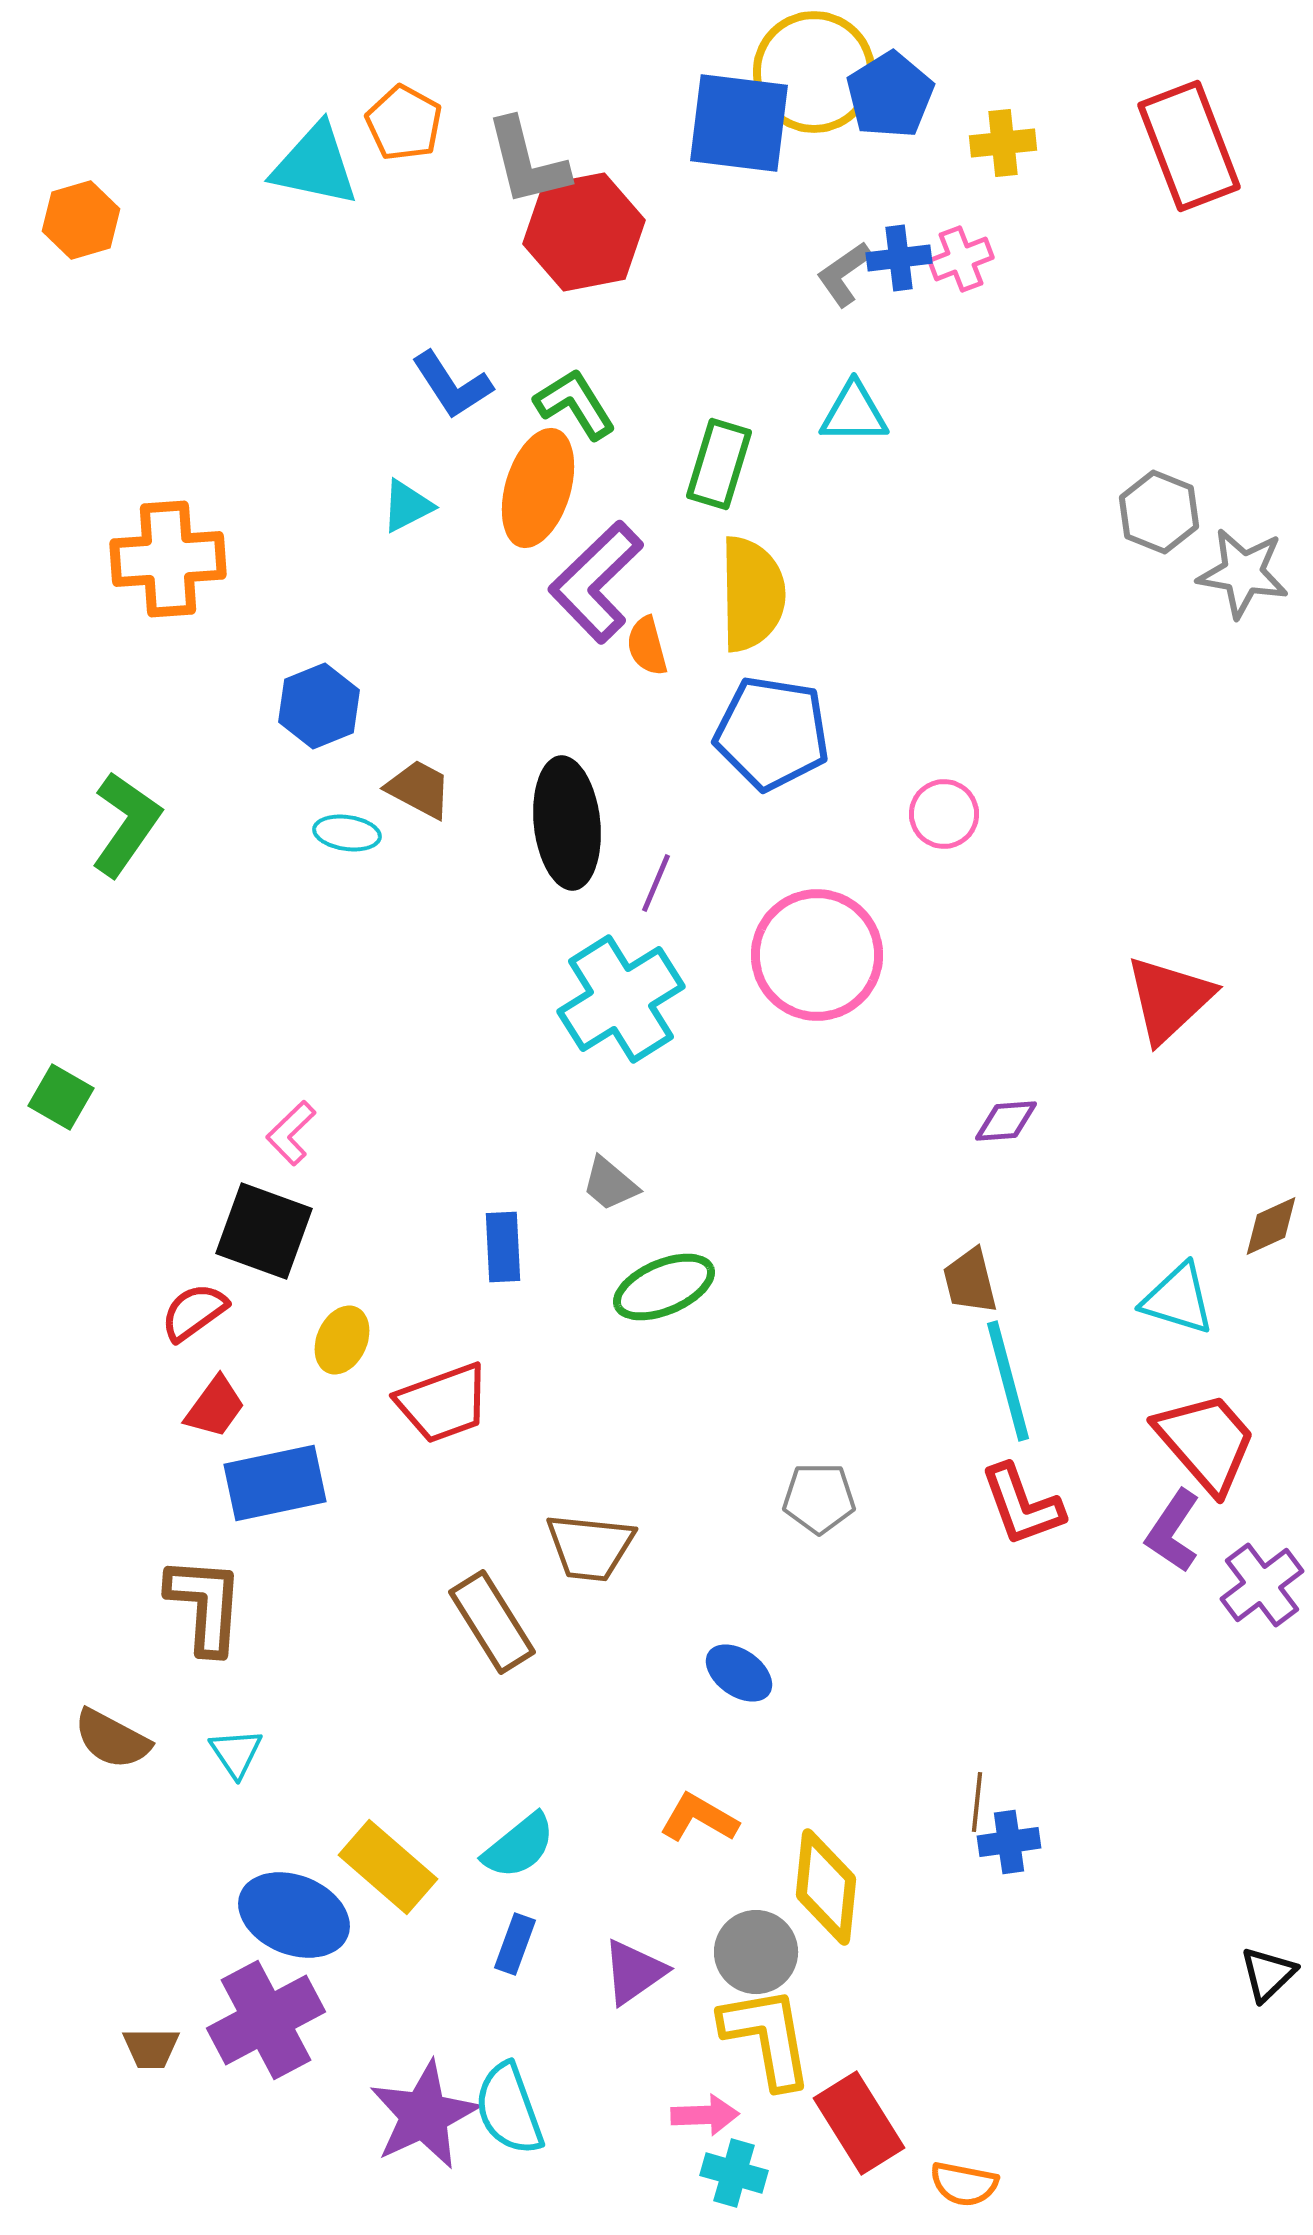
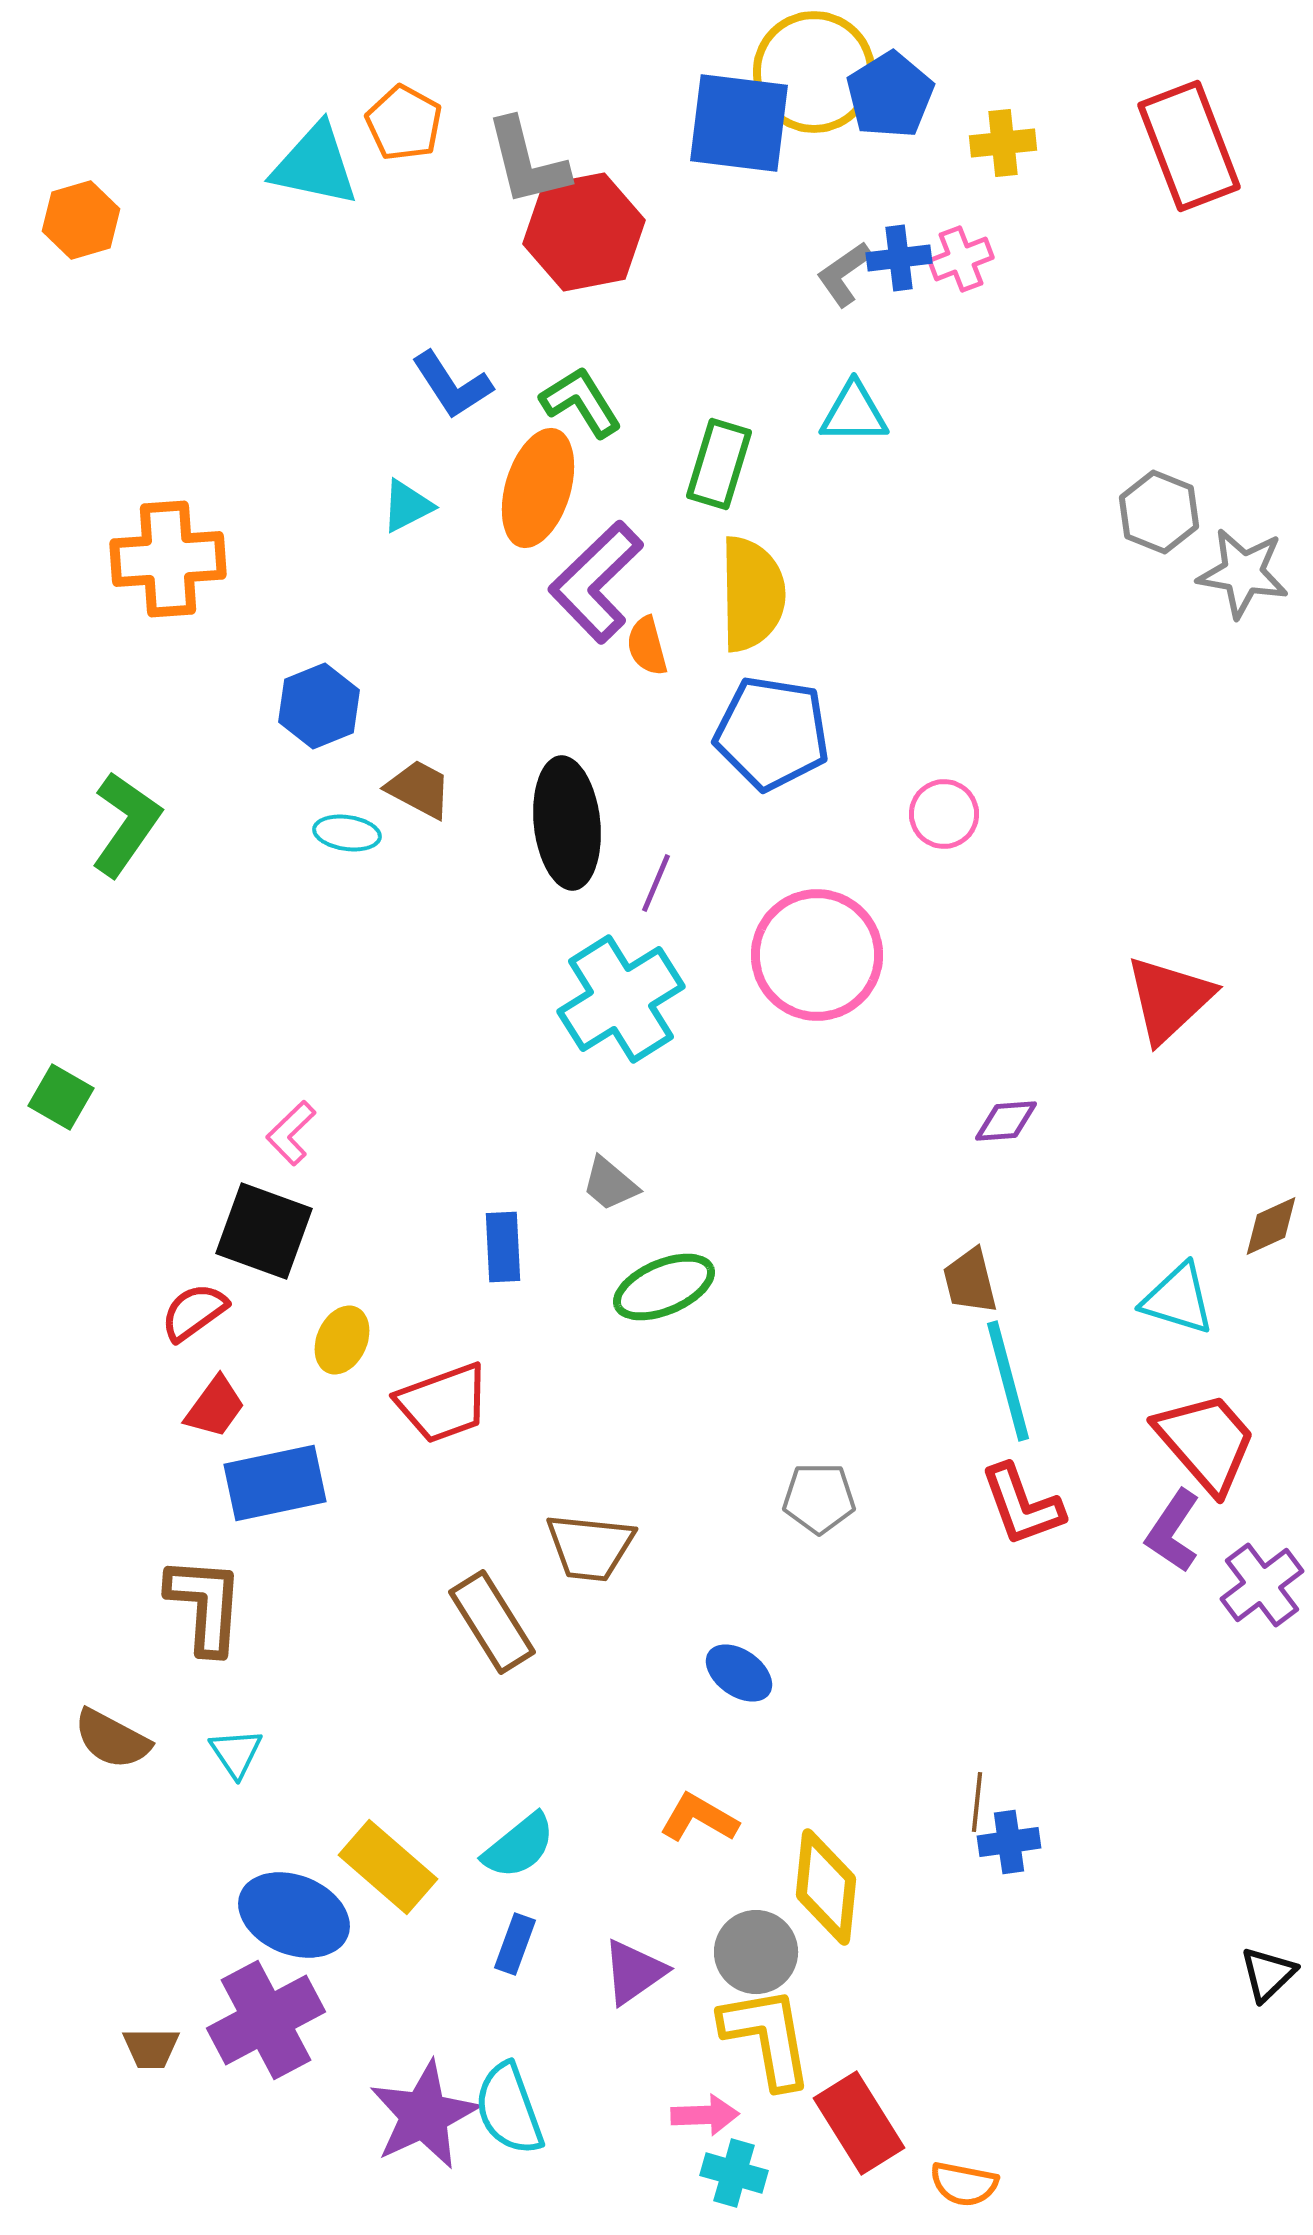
green L-shape at (575, 404): moved 6 px right, 2 px up
